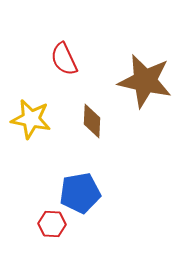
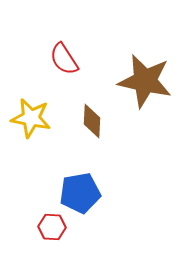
red semicircle: rotated 8 degrees counterclockwise
yellow star: moved 1 px up
red hexagon: moved 3 px down
